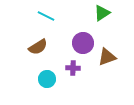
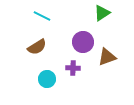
cyan line: moved 4 px left
purple circle: moved 1 px up
brown semicircle: moved 1 px left
